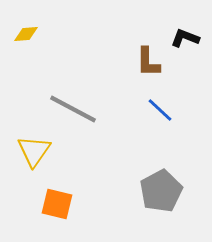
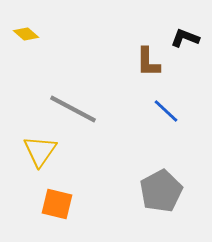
yellow diamond: rotated 45 degrees clockwise
blue line: moved 6 px right, 1 px down
yellow triangle: moved 6 px right
